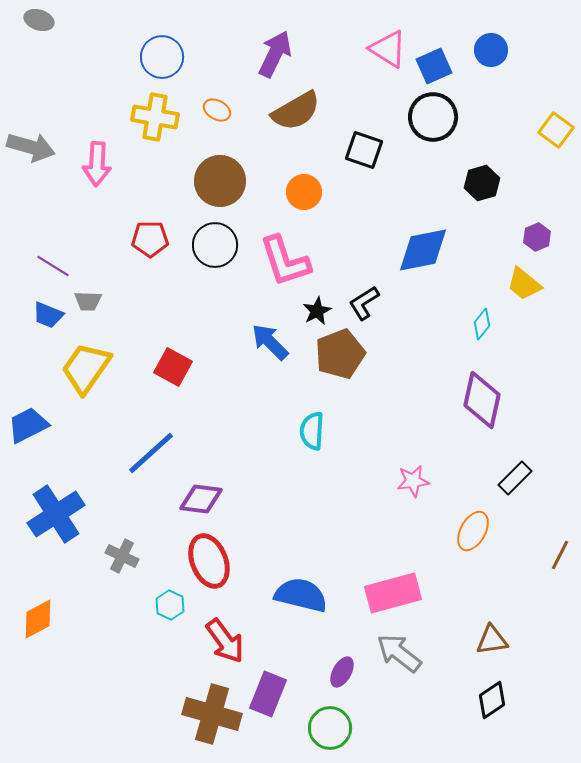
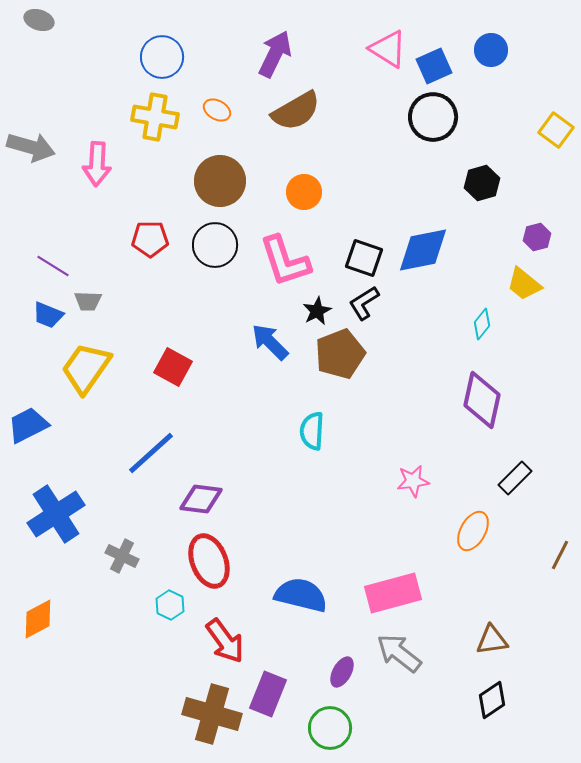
black square at (364, 150): moved 108 px down
purple hexagon at (537, 237): rotated 8 degrees clockwise
